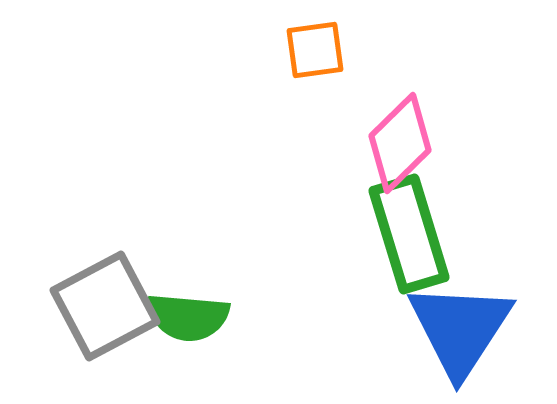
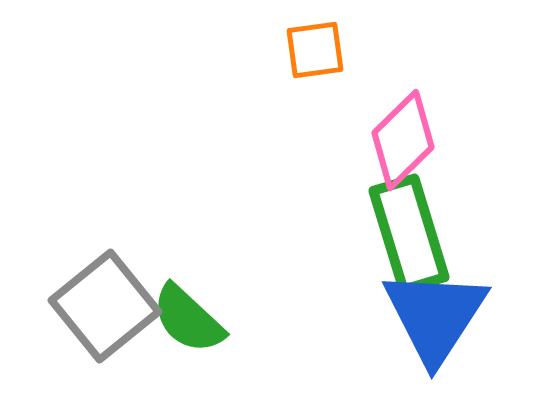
pink diamond: moved 3 px right, 3 px up
gray square: rotated 11 degrees counterclockwise
green semicircle: moved 2 px down; rotated 38 degrees clockwise
blue triangle: moved 25 px left, 13 px up
